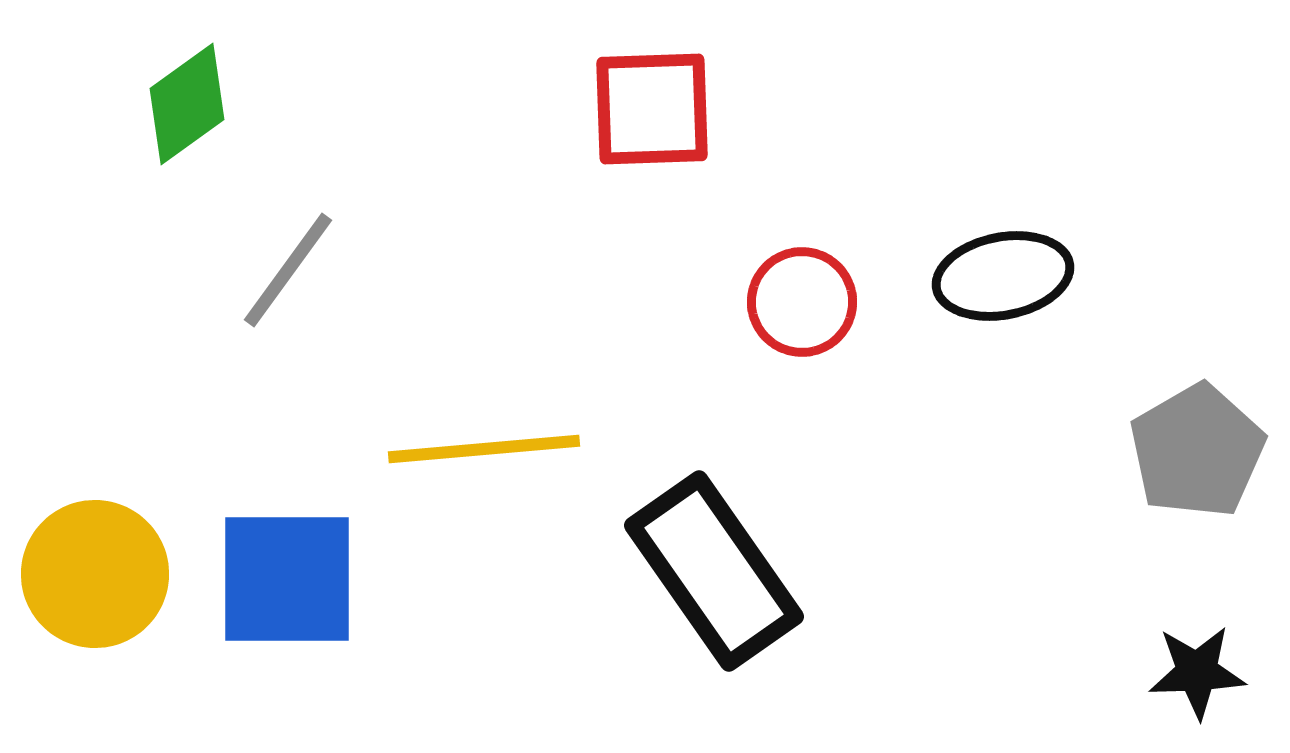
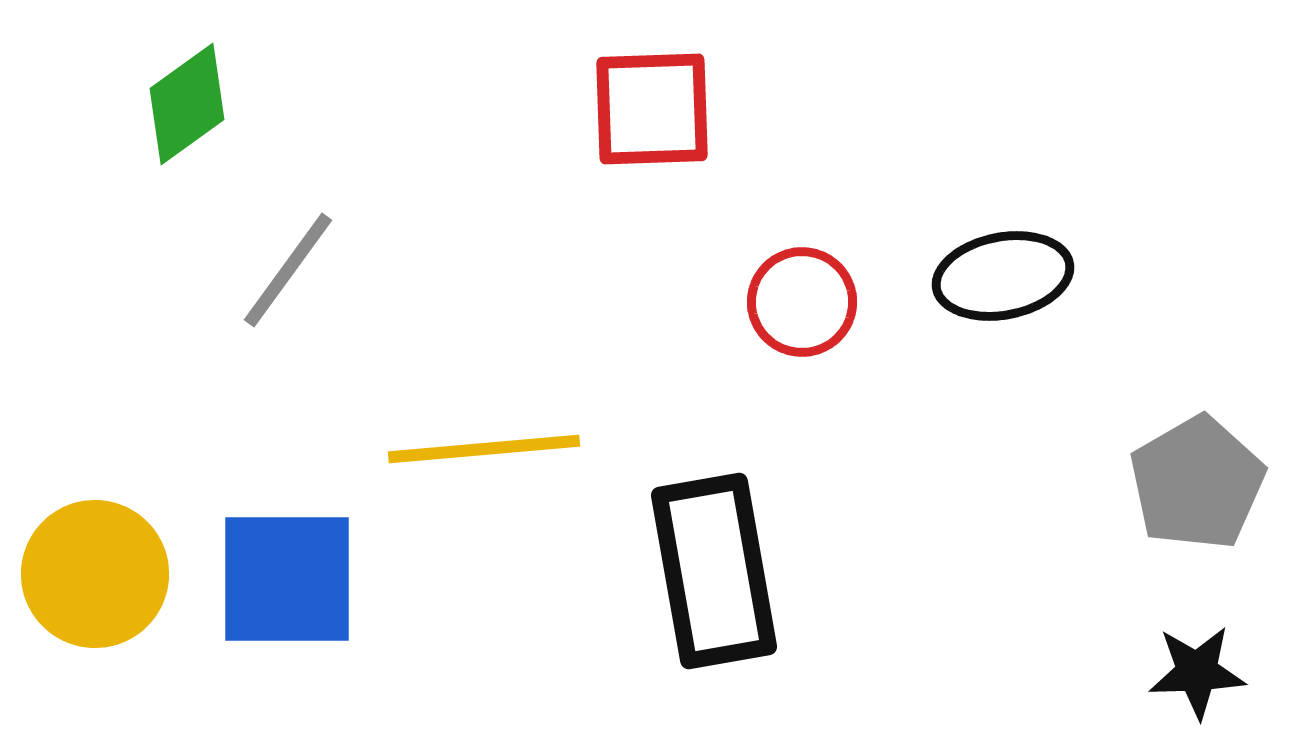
gray pentagon: moved 32 px down
black rectangle: rotated 25 degrees clockwise
